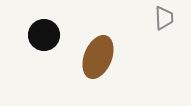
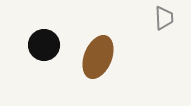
black circle: moved 10 px down
